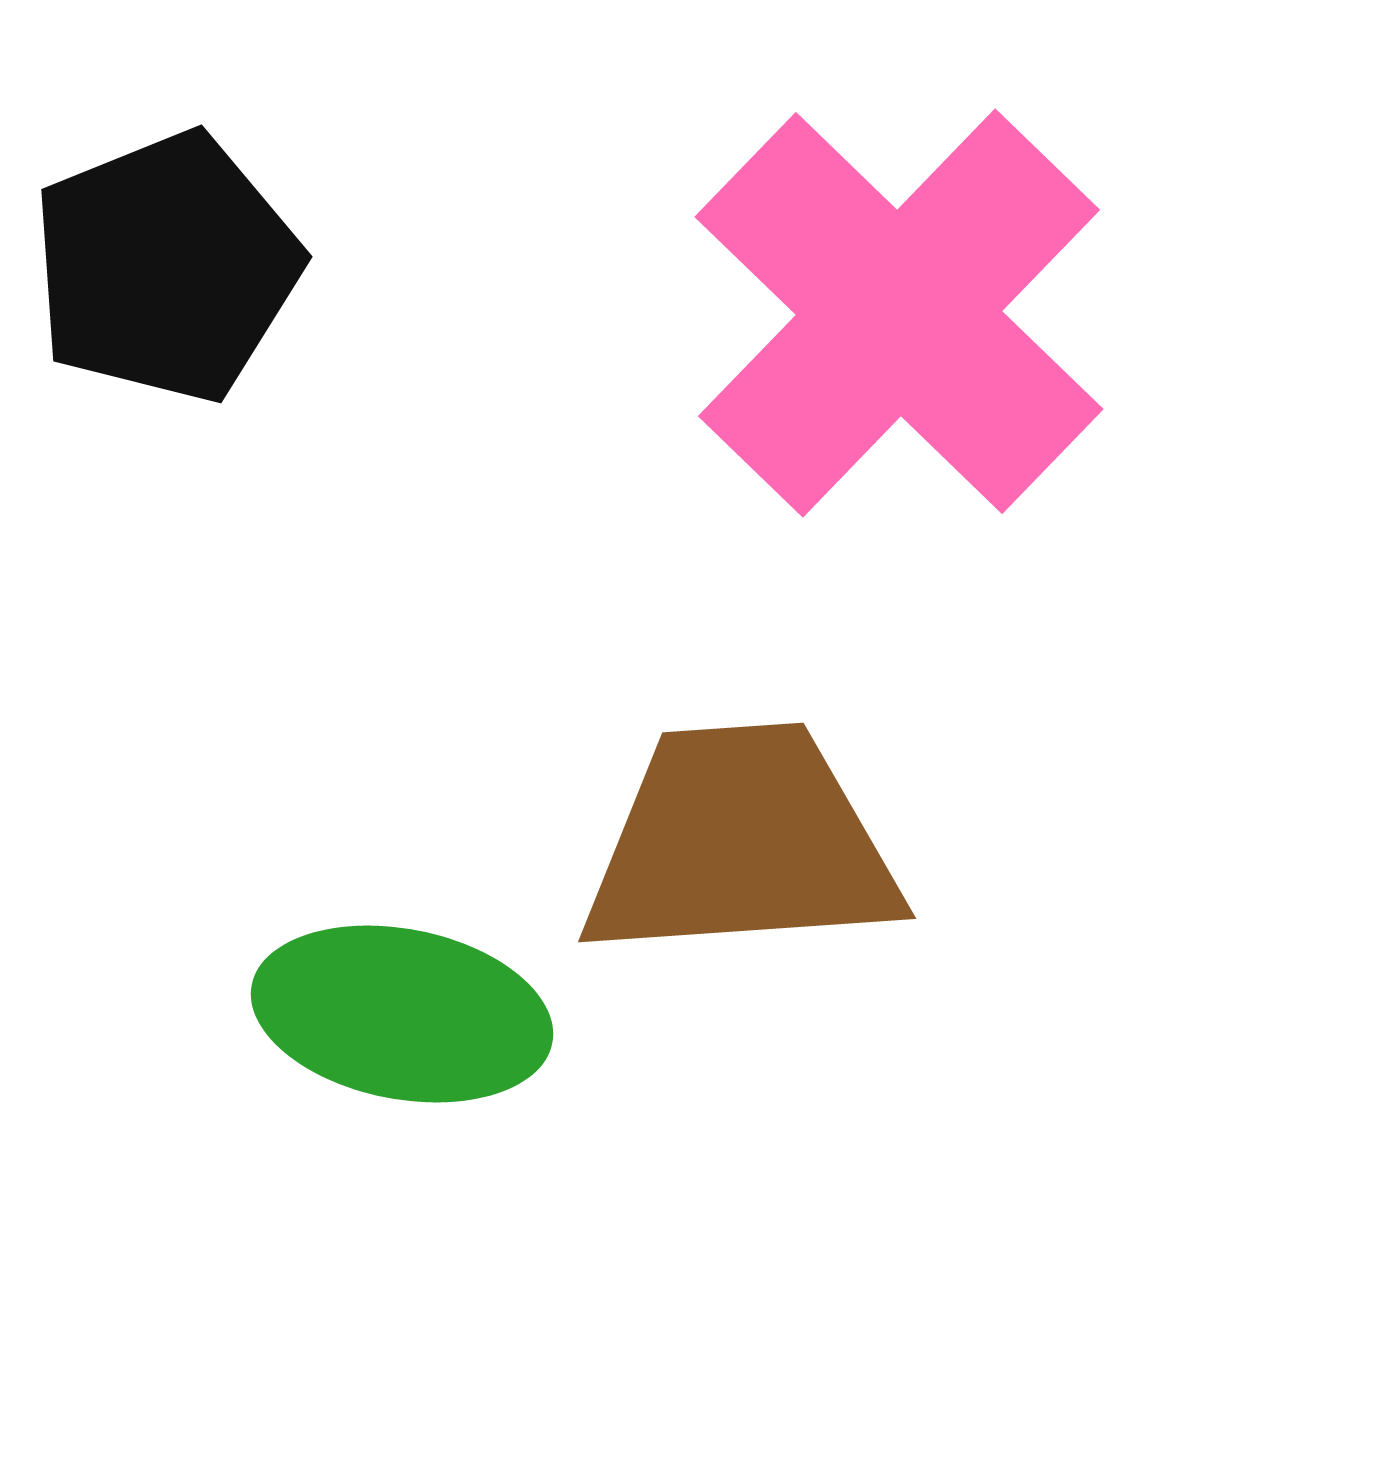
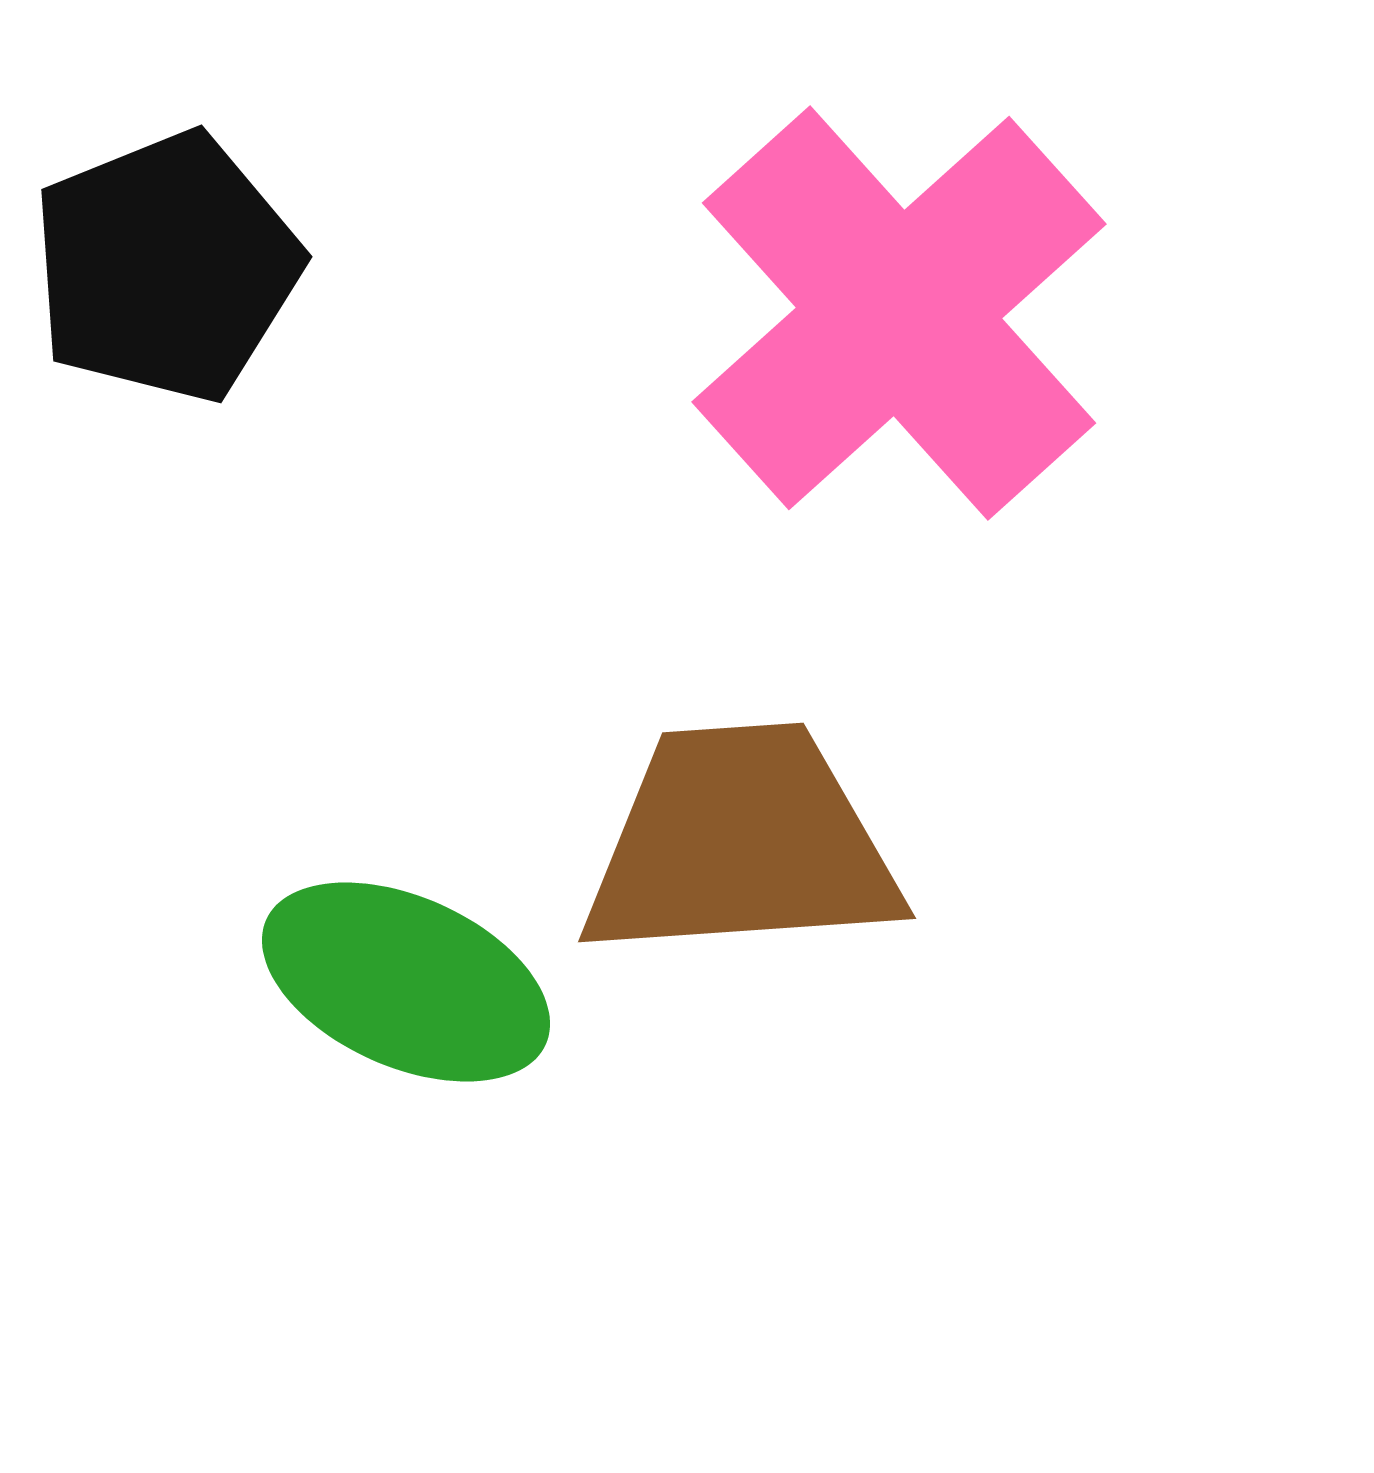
pink cross: rotated 4 degrees clockwise
green ellipse: moved 4 px right, 32 px up; rotated 13 degrees clockwise
